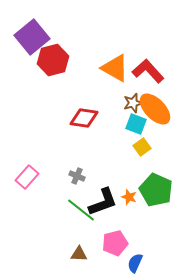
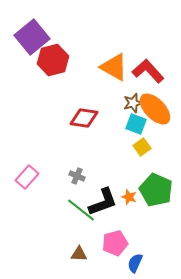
orange triangle: moved 1 px left, 1 px up
